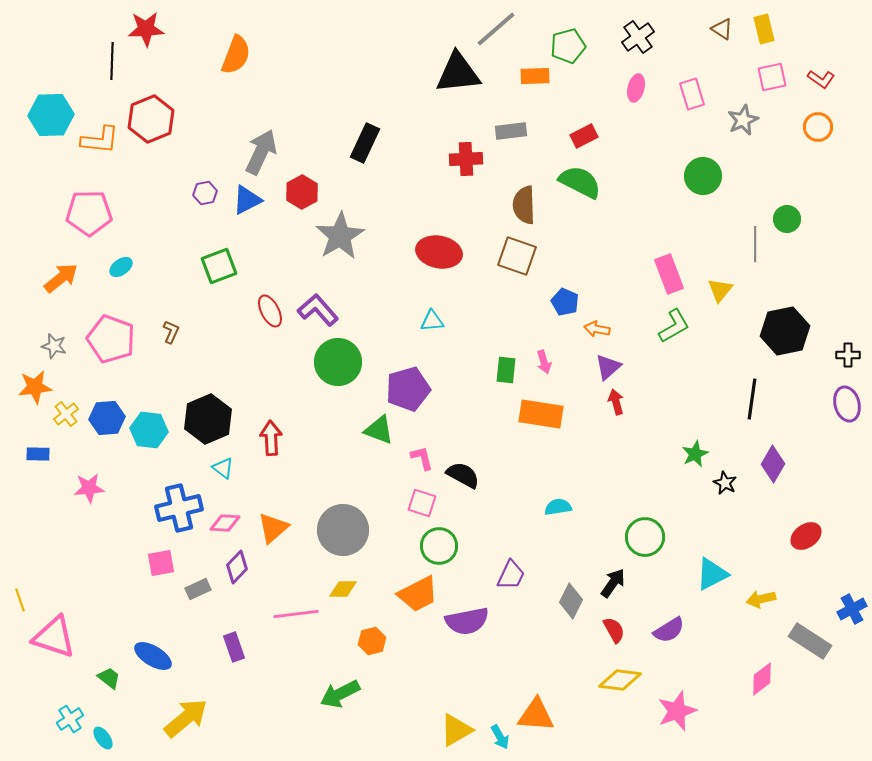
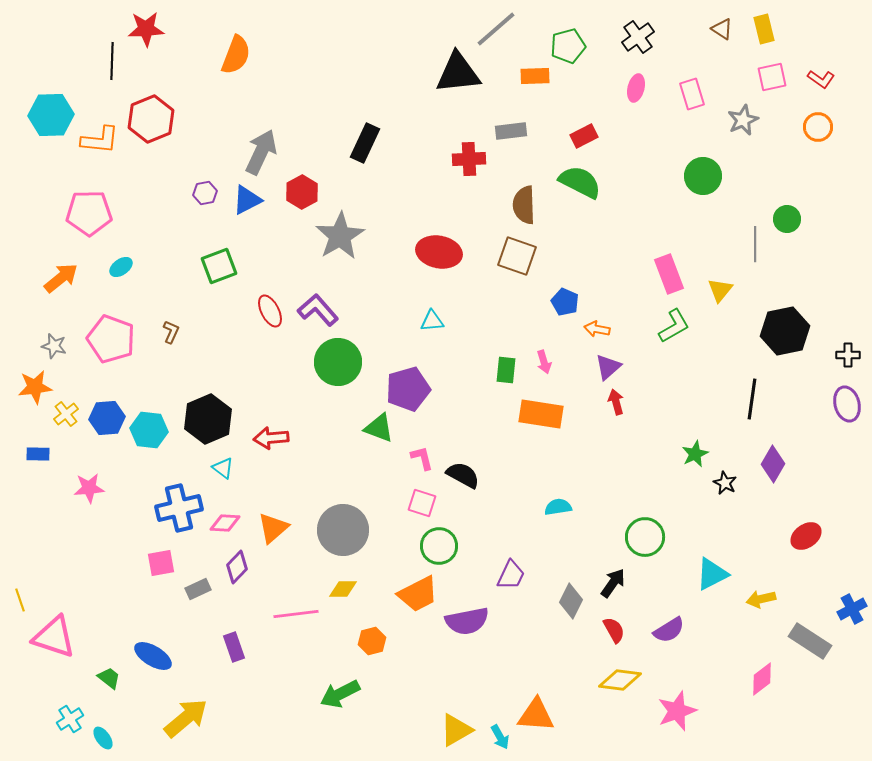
red cross at (466, 159): moved 3 px right
green triangle at (379, 430): moved 2 px up
red arrow at (271, 438): rotated 92 degrees counterclockwise
